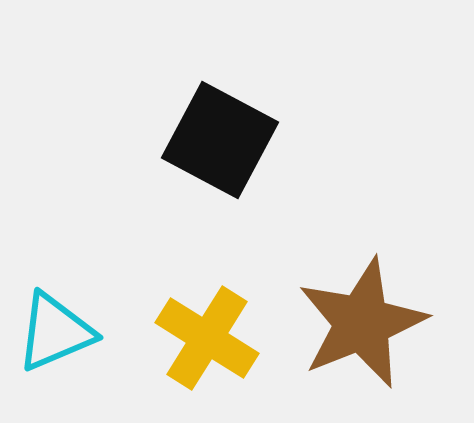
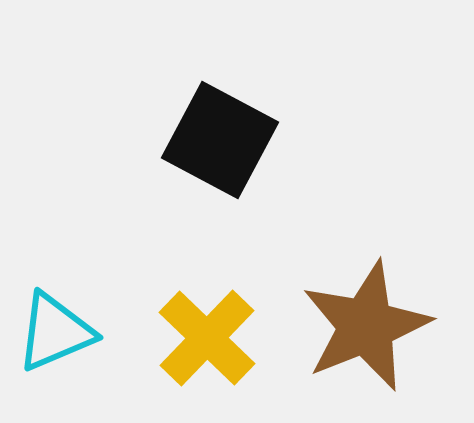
brown star: moved 4 px right, 3 px down
yellow cross: rotated 12 degrees clockwise
